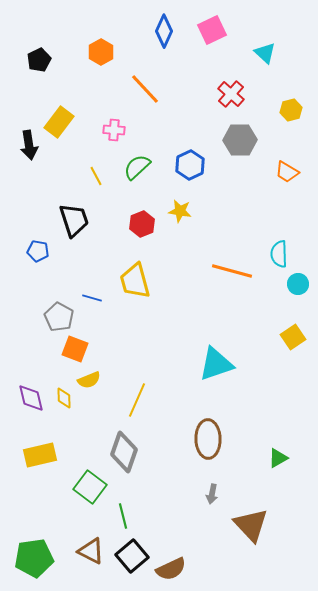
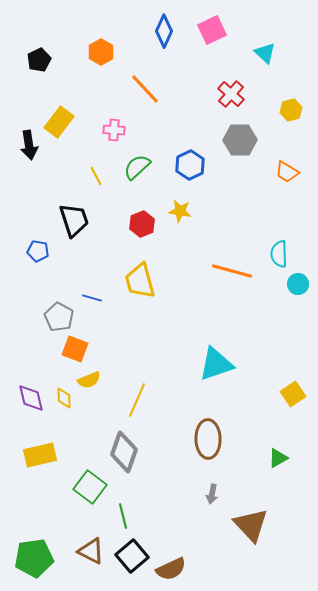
yellow trapezoid at (135, 281): moved 5 px right
yellow square at (293, 337): moved 57 px down
